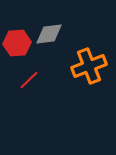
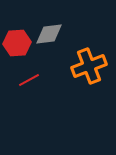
red line: rotated 15 degrees clockwise
